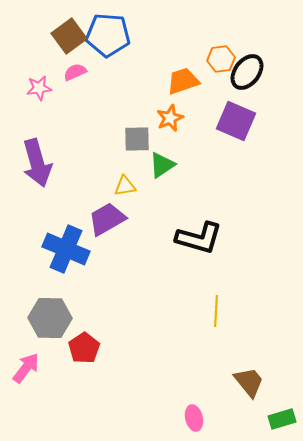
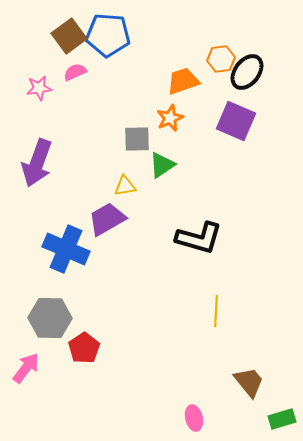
purple arrow: rotated 36 degrees clockwise
